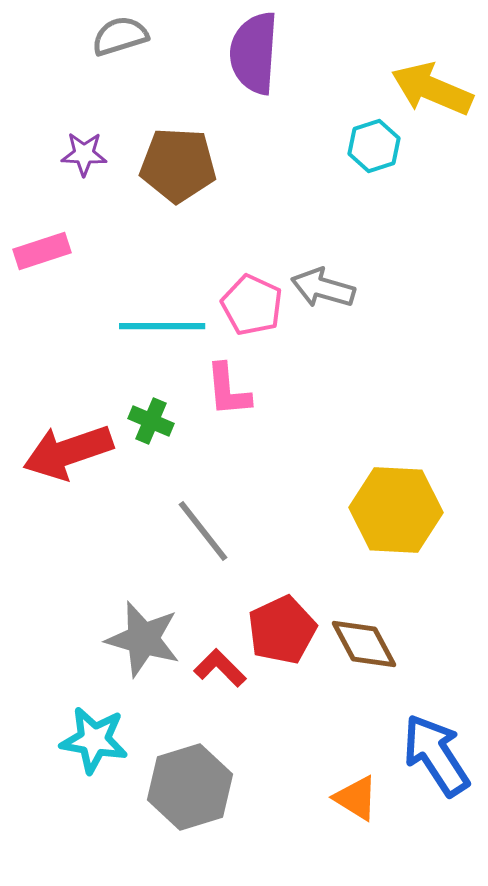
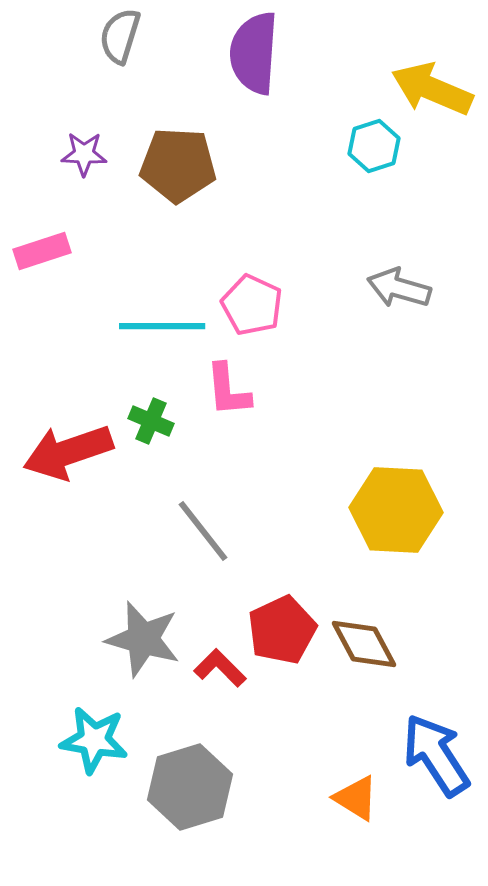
gray semicircle: rotated 56 degrees counterclockwise
gray arrow: moved 76 px right
